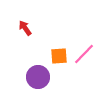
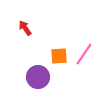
pink line: rotated 10 degrees counterclockwise
